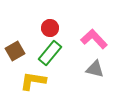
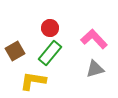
gray triangle: rotated 30 degrees counterclockwise
